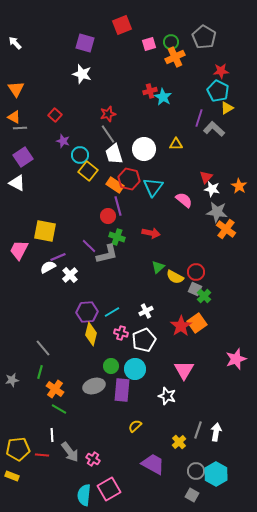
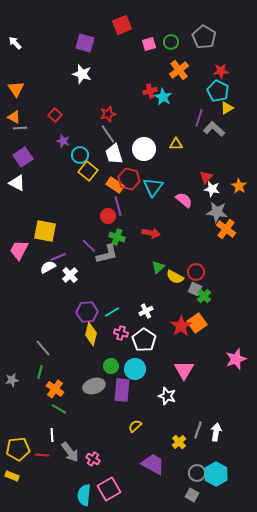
orange cross at (175, 57): moved 4 px right, 13 px down; rotated 12 degrees counterclockwise
white pentagon at (144, 340): rotated 15 degrees counterclockwise
gray circle at (196, 471): moved 1 px right, 2 px down
